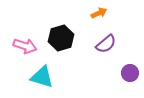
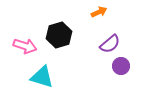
orange arrow: moved 1 px up
black hexagon: moved 2 px left, 3 px up
purple semicircle: moved 4 px right
purple circle: moved 9 px left, 7 px up
